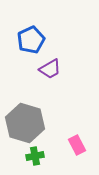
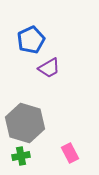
purple trapezoid: moved 1 px left, 1 px up
pink rectangle: moved 7 px left, 8 px down
green cross: moved 14 px left
